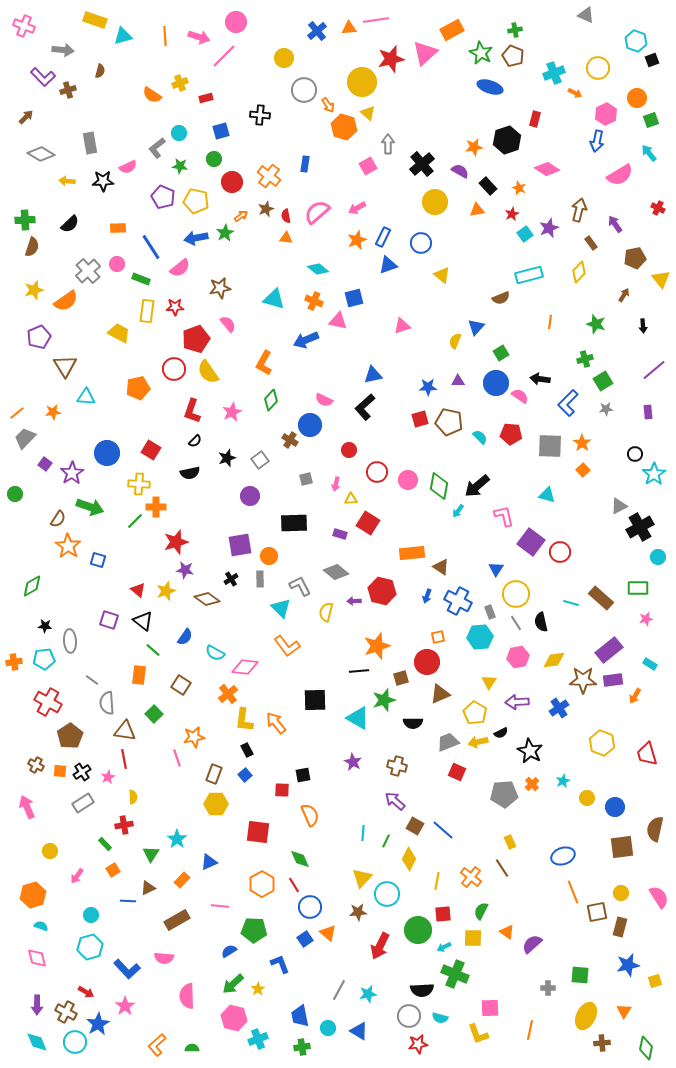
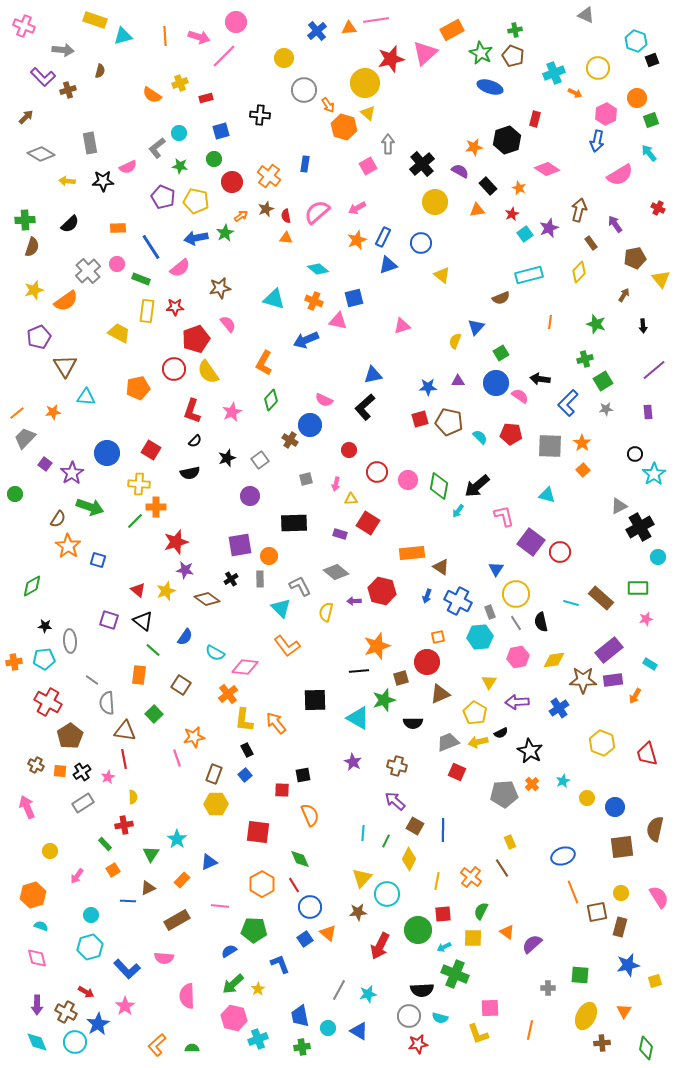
yellow circle at (362, 82): moved 3 px right, 1 px down
blue line at (443, 830): rotated 50 degrees clockwise
